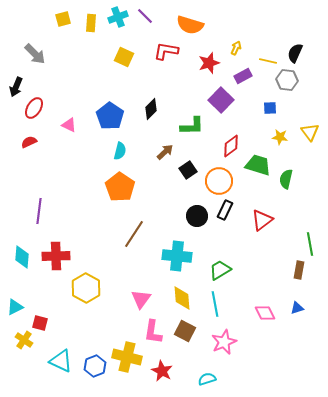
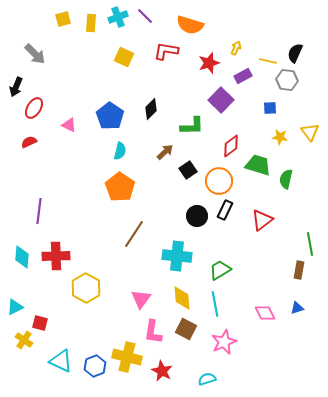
brown square at (185, 331): moved 1 px right, 2 px up
